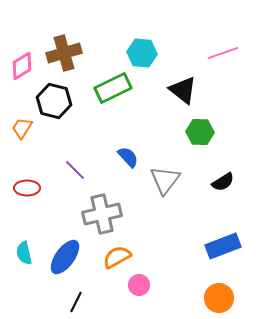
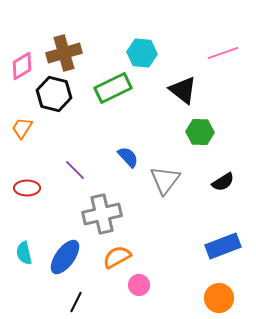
black hexagon: moved 7 px up
